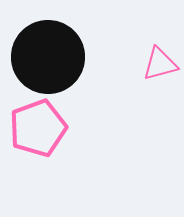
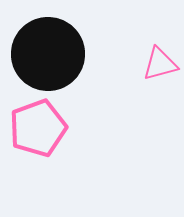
black circle: moved 3 px up
